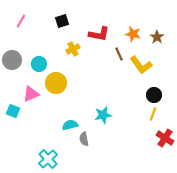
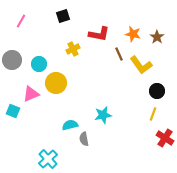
black square: moved 1 px right, 5 px up
black circle: moved 3 px right, 4 px up
